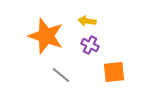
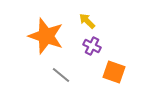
yellow arrow: rotated 36 degrees clockwise
purple cross: moved 2 px right, 1 px down
orange square: rotated 25 degrees clockwise
